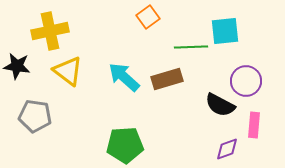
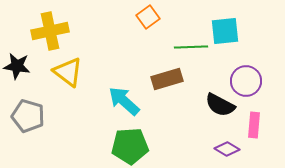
yellow triangle: moved 1 px down
cyan arrow: moved 24 px down
gray pentagon: moved 7 px left; rotated 8 degrees clockwise
green pentagon: moved 5 px right, 1 px down
purple diamond: rotated 50 degrees clockwise
